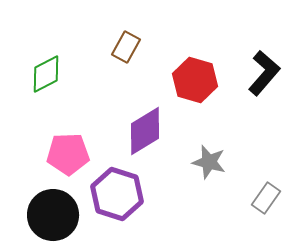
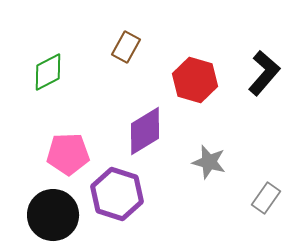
green diamond: moved 2 px right, 2 px up
